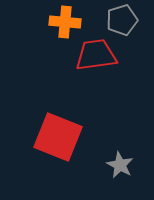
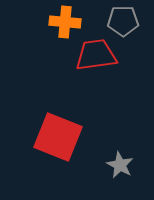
gray pentagon: moved 1 px right, 1 px down; rotated 16 degrees clockwise
